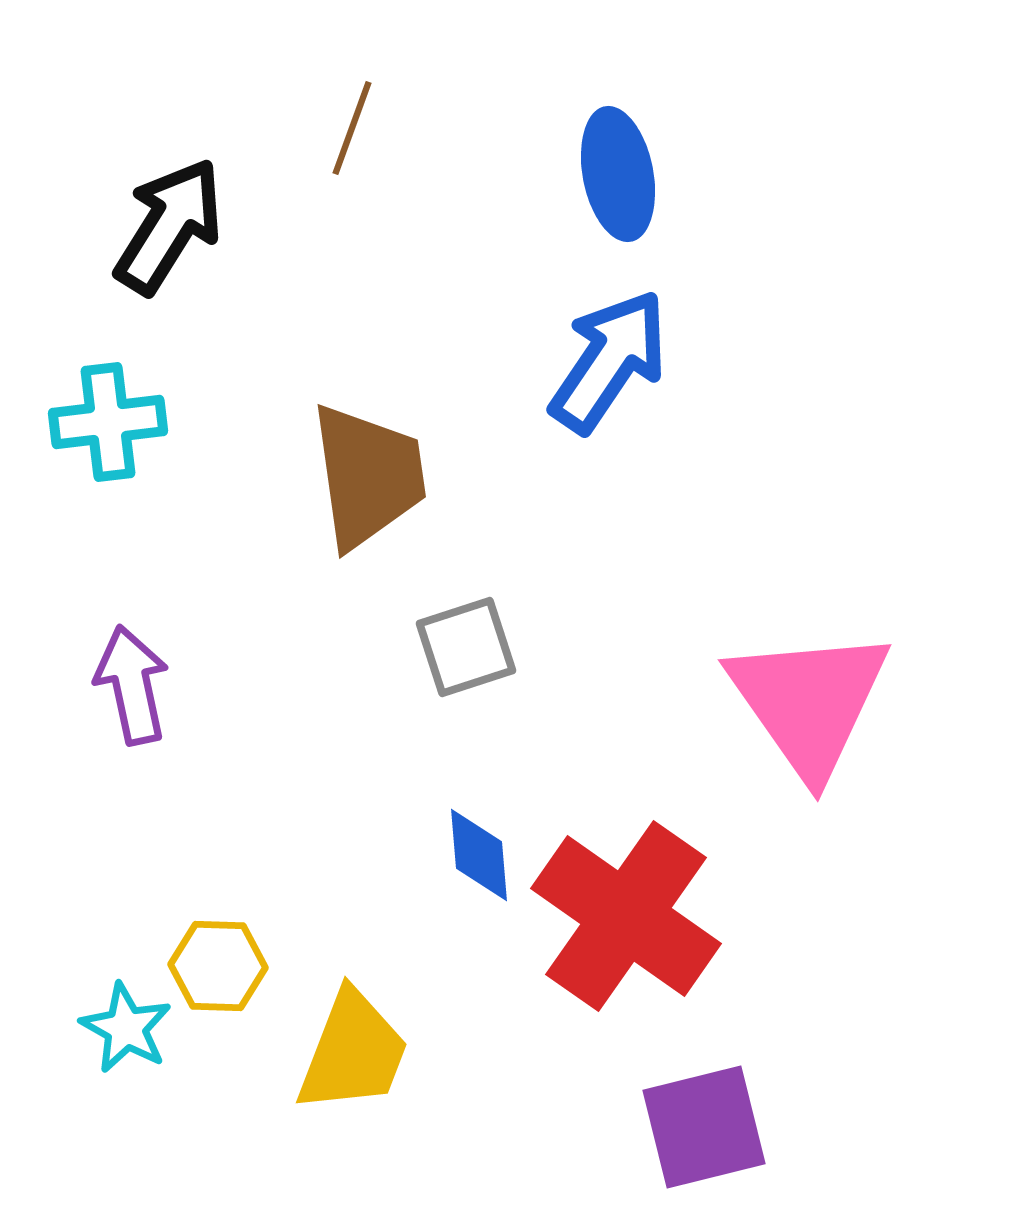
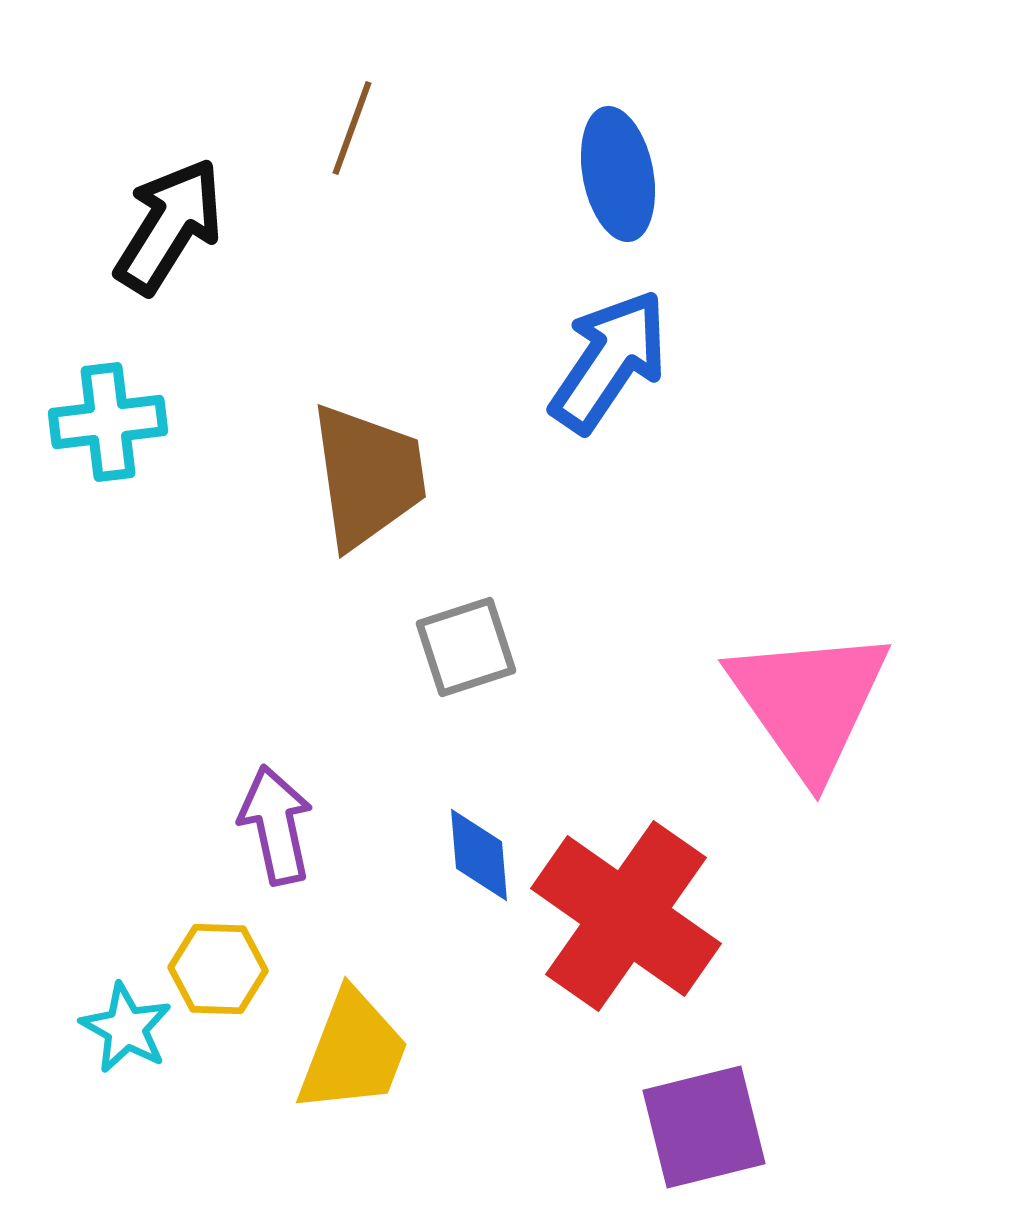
purple arrow: moved 144 px right, 140 px down
yellow hexagon: moved 3 px down
